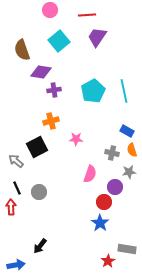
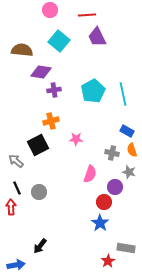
purple trapezoid: rotated 60 degrees counterclockwise
cyan square: rotated 10 degrees counterclockwise
brown semicircle: rotated 115 degrees clockwise
cyan line: moved 1 px left, 3 px down
black square: moved 1 px right, 2 px up
gray star: rotated 24 degrees clockwise
gray rectangle: moved 1 px left, 1 px up
